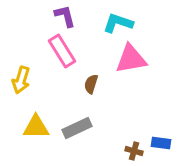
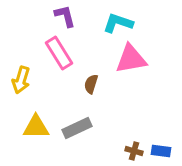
pink rectangle: moved 3 px left, 2 px down
blue rectangle: moved 8 px down
